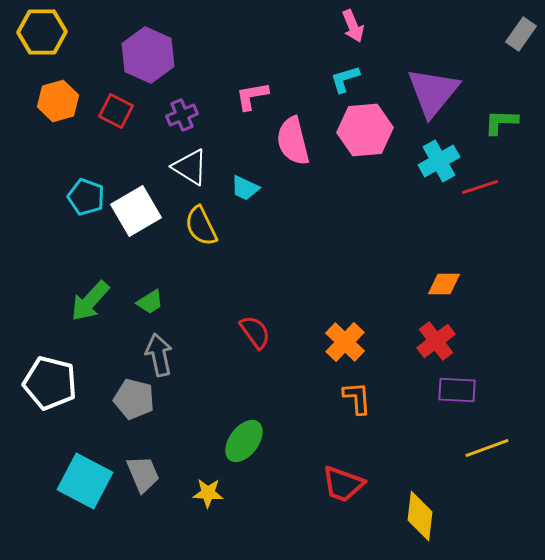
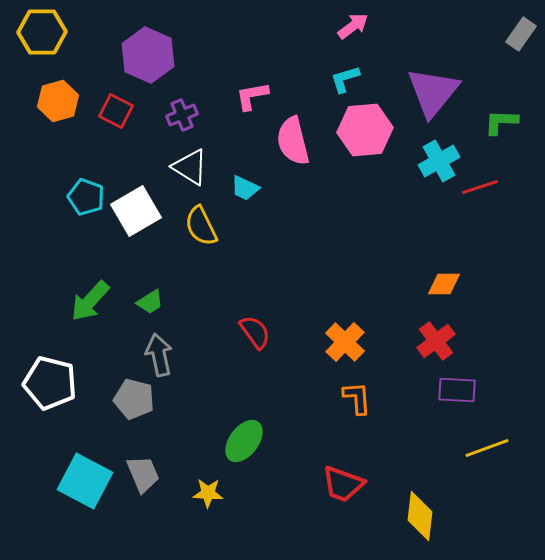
pink arrow: rotated 104 degrees counterclockwise
